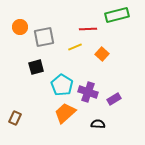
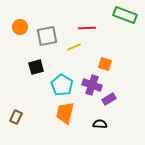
green rectangle: moved 8 px right; rotated 35 degrees clockwise
red line: moved 1 px left, 1 px up
gray square: moved 3 px right, 1 px up
yellow line: moved 1 px left
orange square: moved 3 px right, 10 px down; rotated 24 degrees counterclockwise
purple cross: moved 4 px right, 7 px up
purple rectangle: moved 5 px left
orange trapezoid: rotated 35 degrees counterclockwise
brown rectangle: moved 1 px right, 1 px up
black semicircle: moved 2 px right
